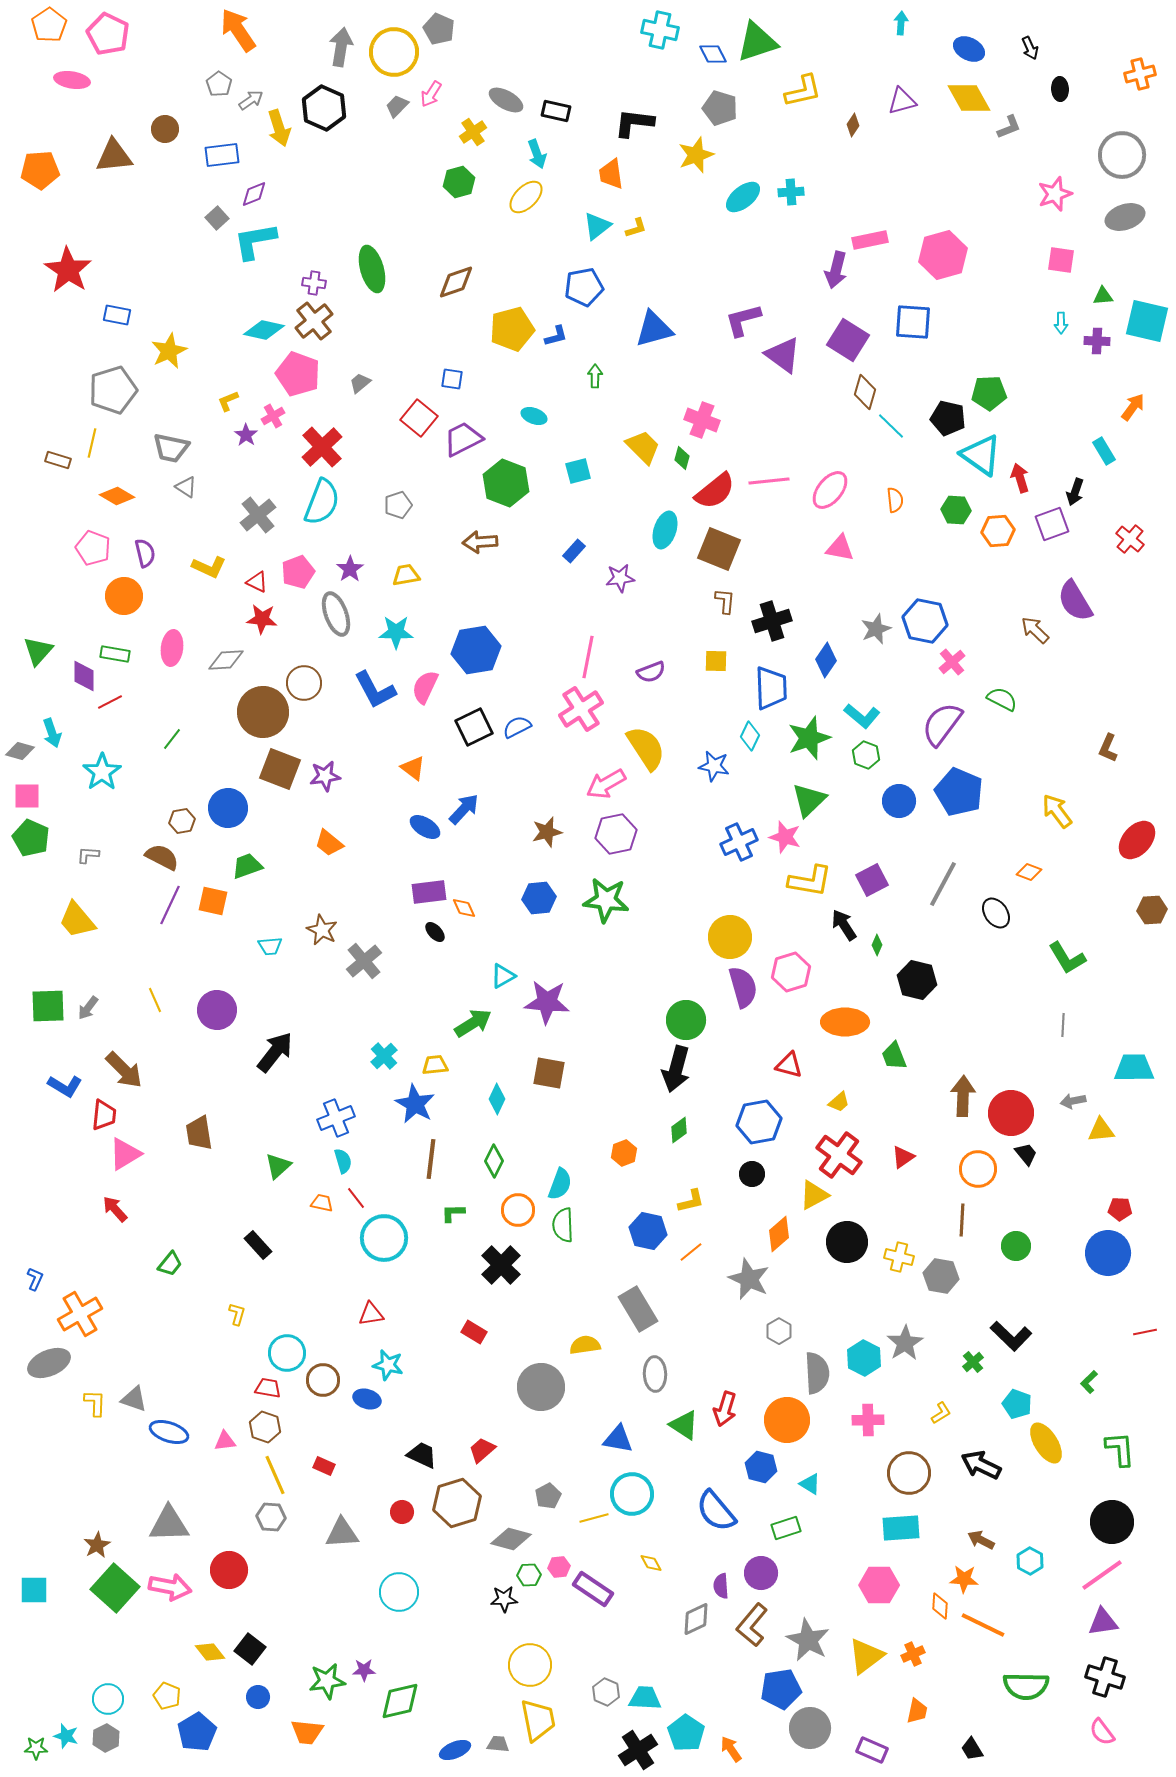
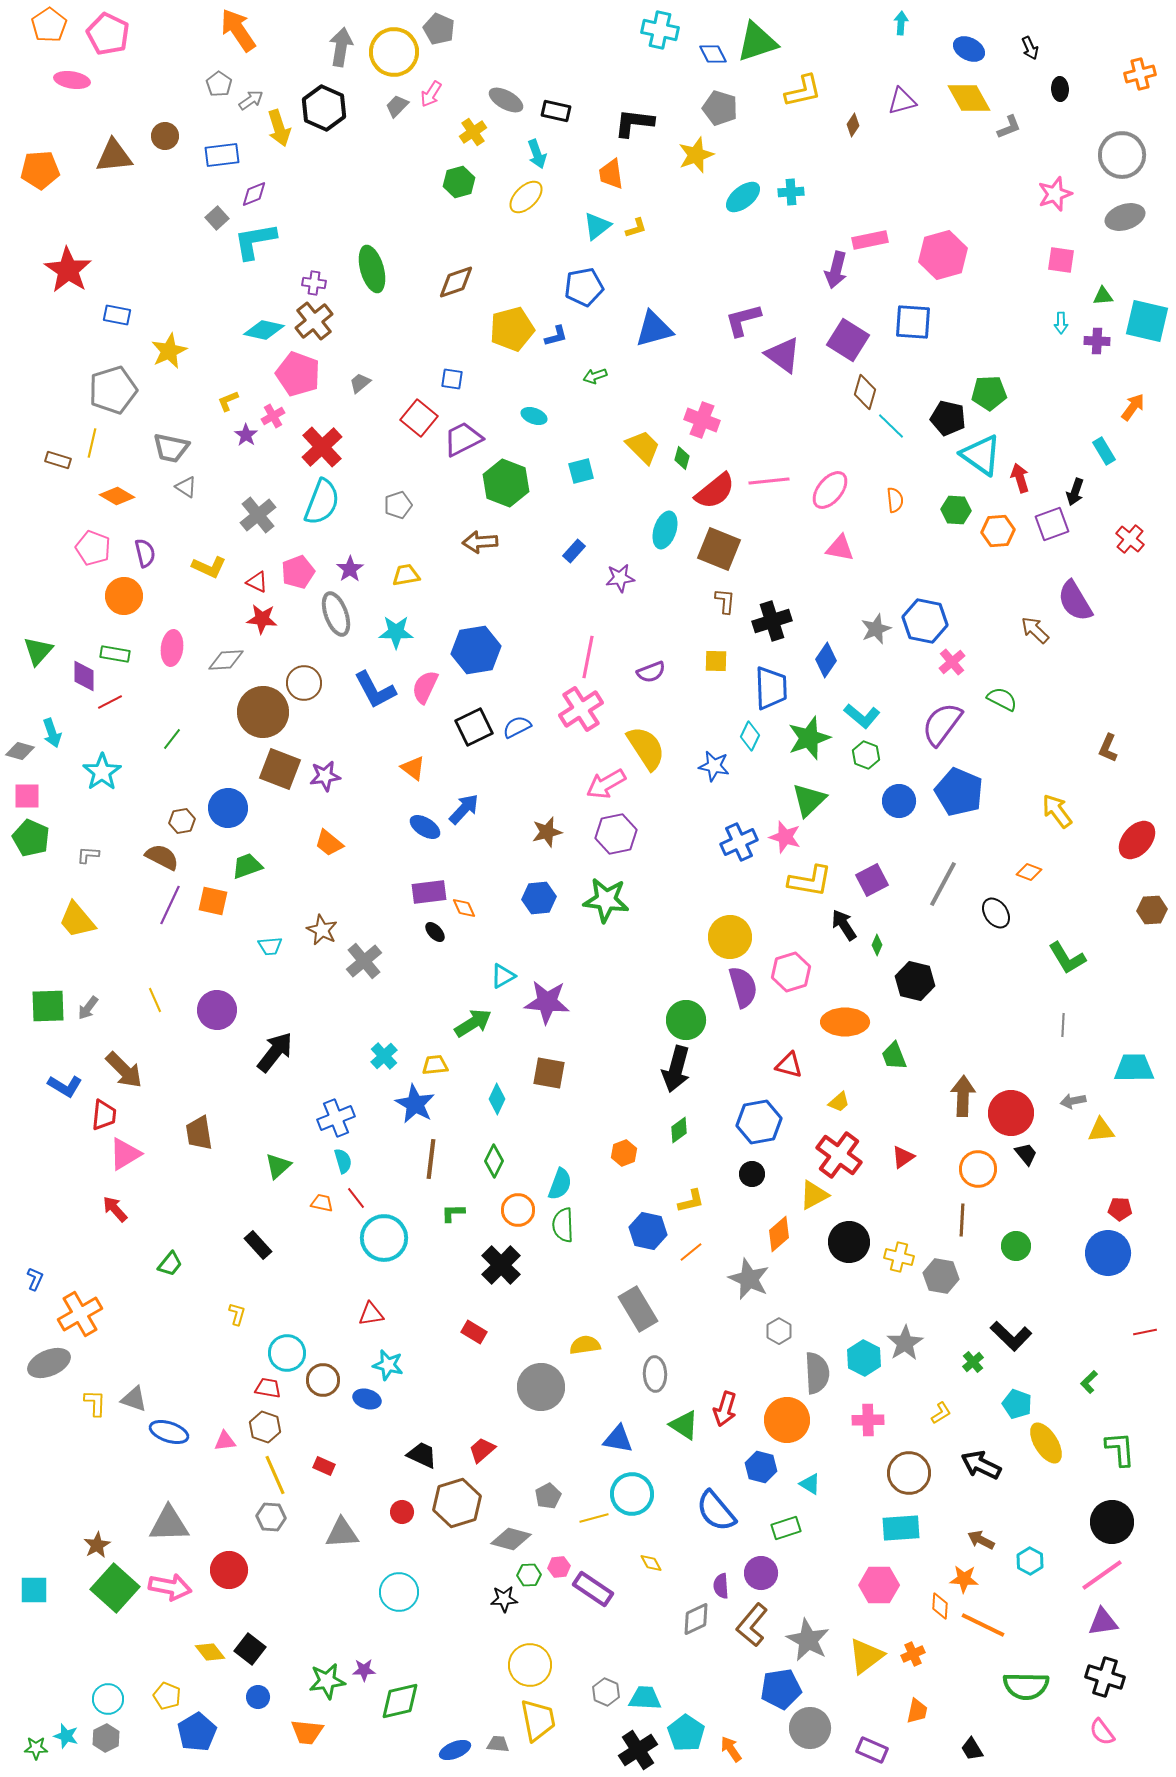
brown circle at (165, 129): moved 7 px down
green arrow at (595, 376): rotated 110 degrees counterclockwise
cyan square at (578, 471): moved 3 px right
black hexagon at (917, 980): moved 2 px left, 1 px down
black circle at (847, 1242): moved 2 px right
